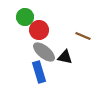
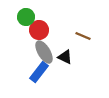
green circle: moved 1 px right
gray ellipse: rotated 20 degrees clockwise
black triangle: rotated 14 degrees clockwise
blue rectangle: rotated 55 degrees clockwise
